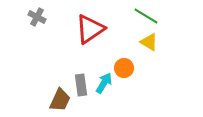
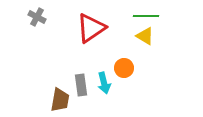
green line: rotated 30 degrees counterclockwise
red triangle: moved 1 px right, 1 px up
yellow triangle: moved 4 px left, 6 px up
cyan arrow: rotated 135 degrees clockwise
brown trapezoid: rotated 15 degrees counterclockwise
